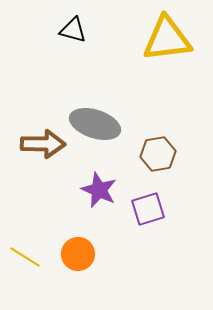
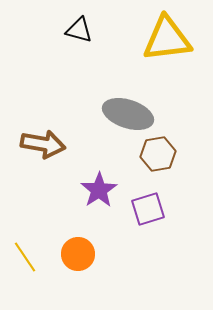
black triangle: moved 6 px right
gray ellipse: moved 33 px right, 10 px up
brown arrow: rotated 9 degrees clockwise
purple star: rotated 15 degrees clockwise
yellow line: rotated 24 degrees clockwise
